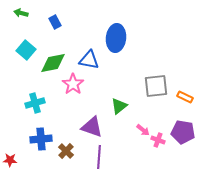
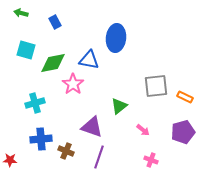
cyan square: rotated 24 degrees counterclockwise
purple pentagon: rotated 25 degrees counterclockwise
pink cross: moved 7 px left, 20 px down
brown cross: rotated 21 degrees counterclockwise
purple line: rotated 15 degrees clockwise
